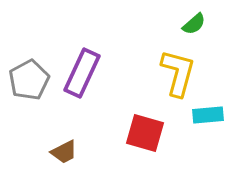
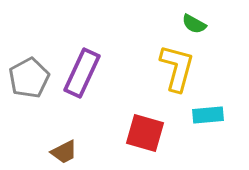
green semicircle: rotated 70 degrees clockwise
yellow L-shape: moved 1 px left, 5 px up
gray pentagon: moved 2 px up
